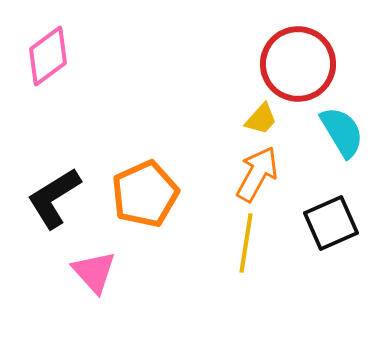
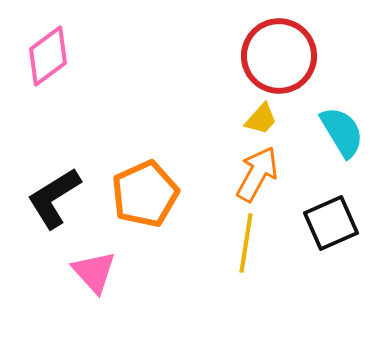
red circle: moved 19 px left, 8 px up
